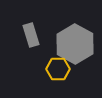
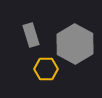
yellow hexagon: moved 12 px left
